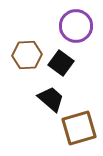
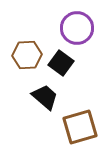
purple circle: moved 1 px right, 2 px down
black trapezoid: moved 6 px left, 2 px up
brown square: moved 1 px right, 1 px up
